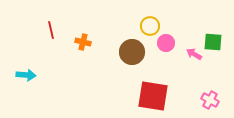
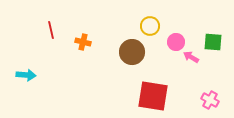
pink circle: moved 10 px right, 1 px up
pink arrow: moved 3 px left, 3 px down
